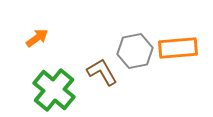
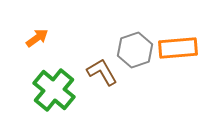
gray hexagon: moved 1 px up; rotated 8 degrees counterclockwise
